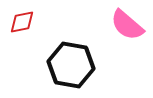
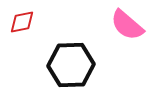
black hexagon: rotated 12 degrees counterclockwise
